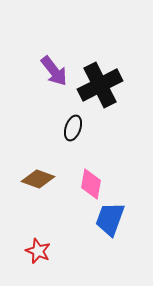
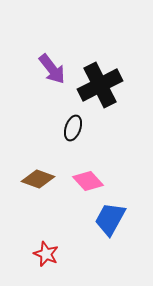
purple arrow: moved 2 px left, 2 px up
pink diamond: moved 3 px left, 3 px up; rotated 52 degrees counterclockwise
blue trapezoid: rotated 9 degrees clockwise
red star: moved 8 px right, 3 px down
